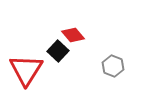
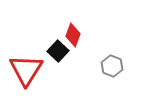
red diamond: rotated 60 degrees clockwise
gray hexagon: moved 1 px left
